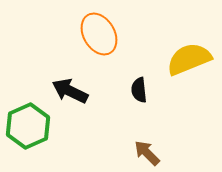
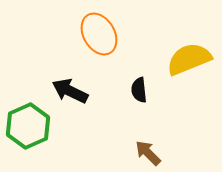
brown arrow: moved 1 px right
